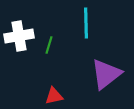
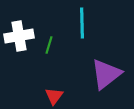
cyan line: moved 4 px left
red triangle: rotated 42 degrees counterclockwise
